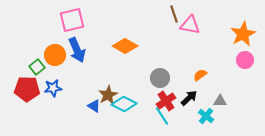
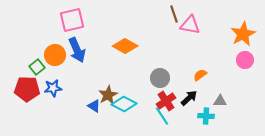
cyan cross: rotated 35 degrees counterclockwise
